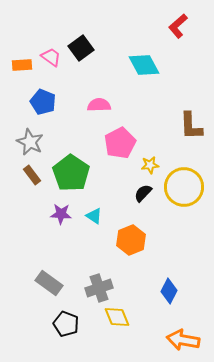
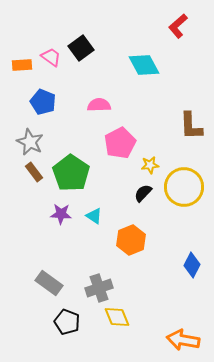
brown rectangle: moved 2 px right, 3 px up
blue diamond: moved 23 px right, 26 px up
black pentagon: moved 1 px right, 2 px up
